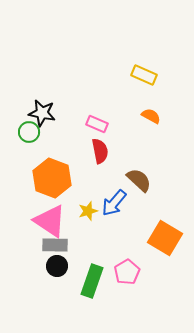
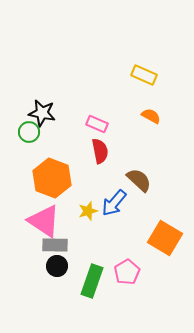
pink triangle: moved 6 px left
